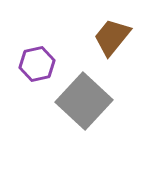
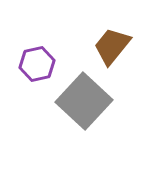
brown trapezoid: moved 9 px down
